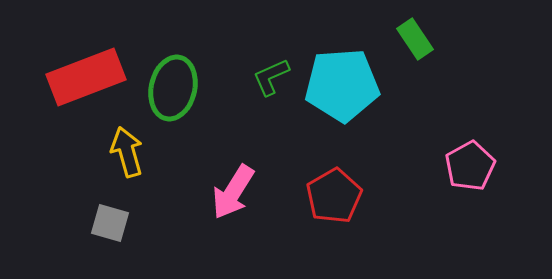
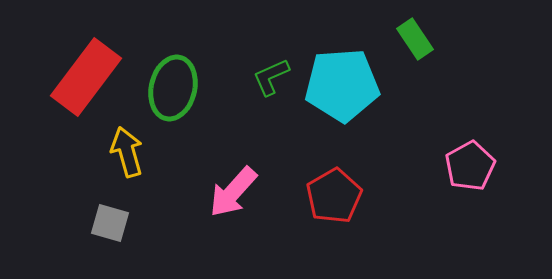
red rectangle: rotated 32 degrees counterclockwise
pink arrow: rotated 10 degrees clockwise
